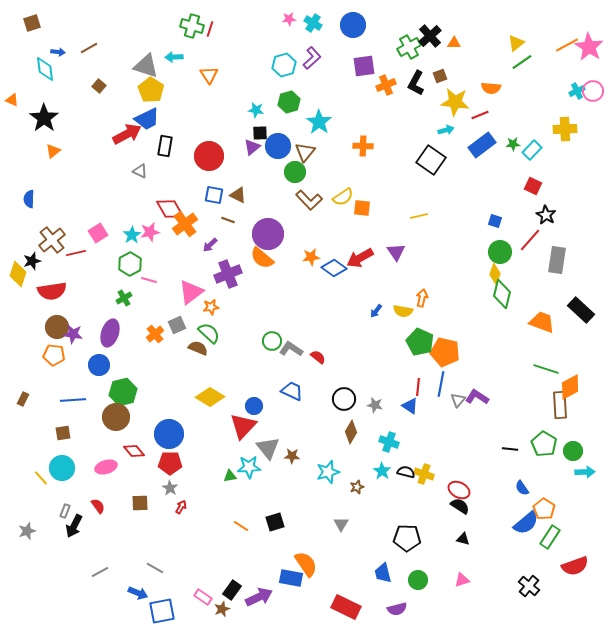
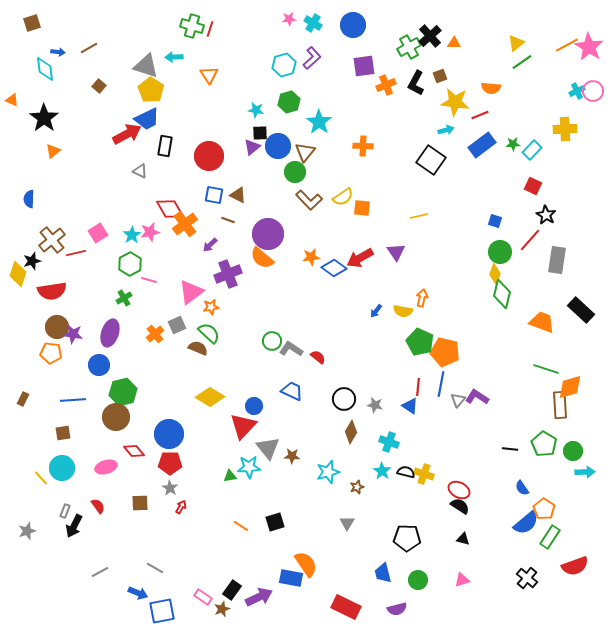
orange pentagon at (54, 355): moved 3 px left, 2 px up
orange diamond at (570, 387): rotated 12 degrees clockwise
gray triangle at (341, 524): moved 6 px right, 1 px up
black cross at (529, 586): moved 2 px left, 8 px up
